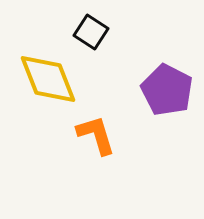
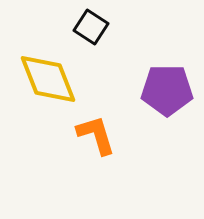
black square: moved 5 px up
purple pentagon: rotated 27 degrees counterclockwise
